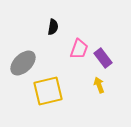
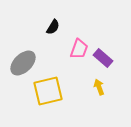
black semicircle: rotated 21 degrees clockwise
purple rectangle: rotated 12 degrees counterclockwise
yellow arrow: moved 2 px down
